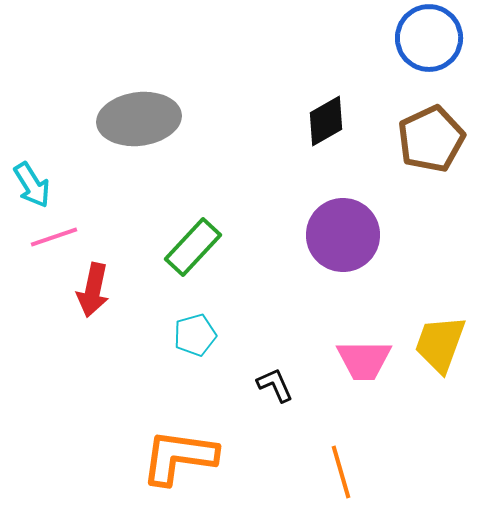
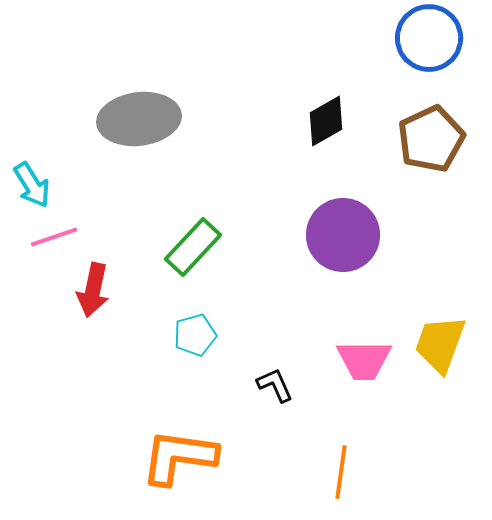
orange line: rotated 24 degrees clockwise
